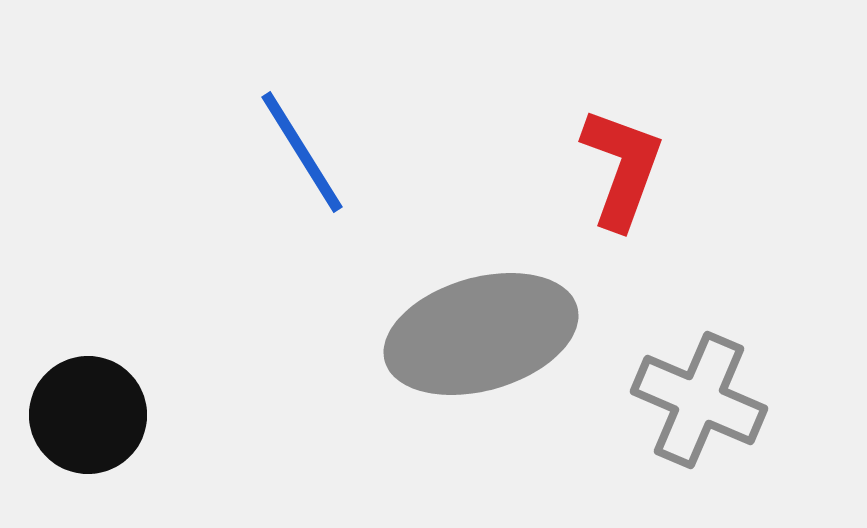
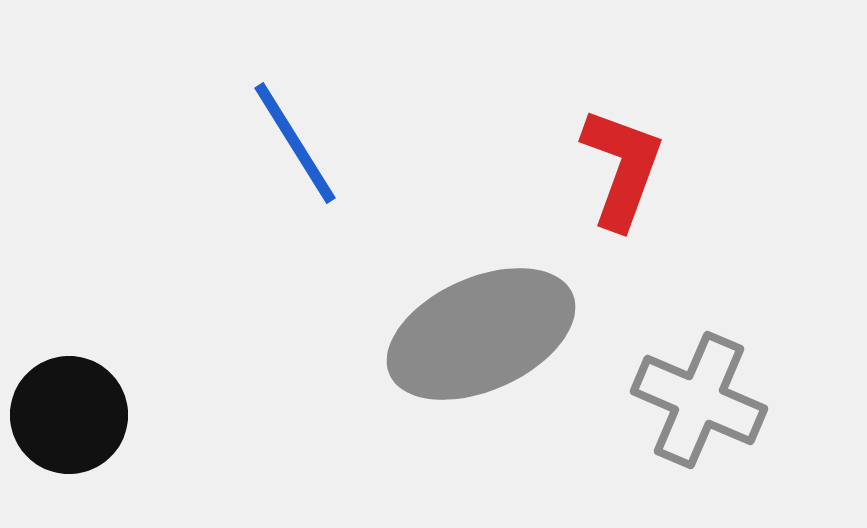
blue line: moved 7 px left, 9 px up
gray ellipse: rotated 8 degrees counterclockwise
black circle: moved 19 px left
